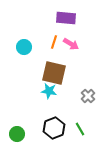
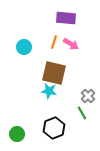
green line: moved 2 px right, 16 px up
